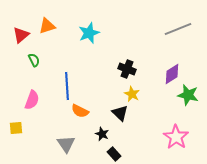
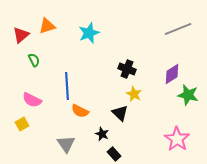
yellow star: moved 2 px right
pink semicircle: rotated 96 degrees clockwise
yellow square: moved 6 px right, 4 px up; rotated 24 degrees counterclockwise
pink star: moved 1 px right, 2 px down
